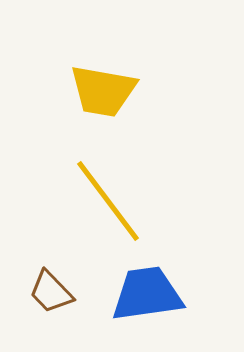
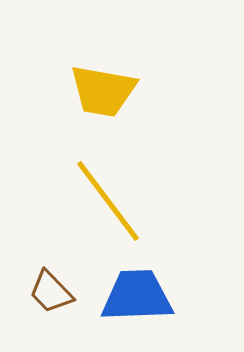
blue trapezoid: moved 10 px left, 2 px down; rotated 6 degrees clockwise
